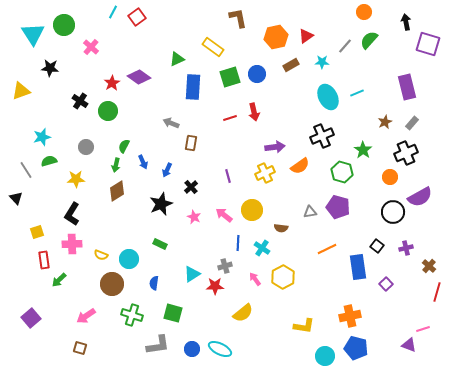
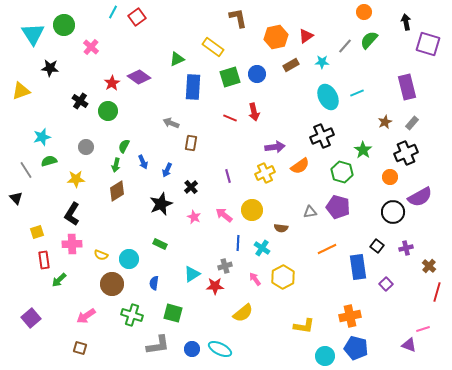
red line at (230, 118): rotated 40 degrees clockwise
